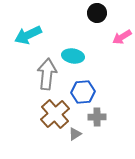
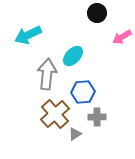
cyan ellipse: rotated 55 degrees counterclockwise
